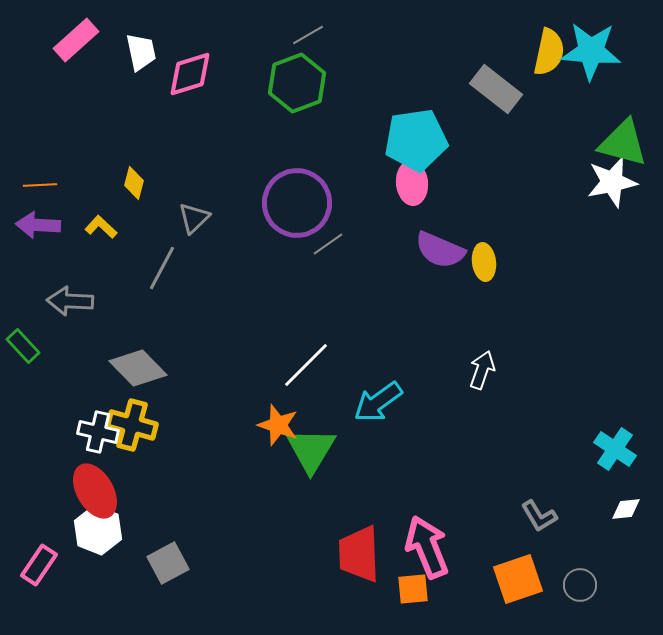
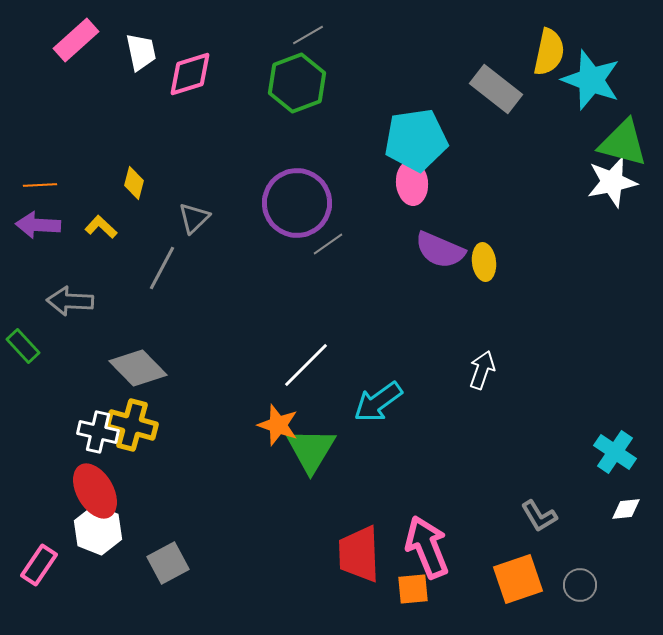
cyan star at (591, 51): moved 29 px down; rotated 16 degrees clockwise
cyan cross at (615, 449): moved 3 px down
